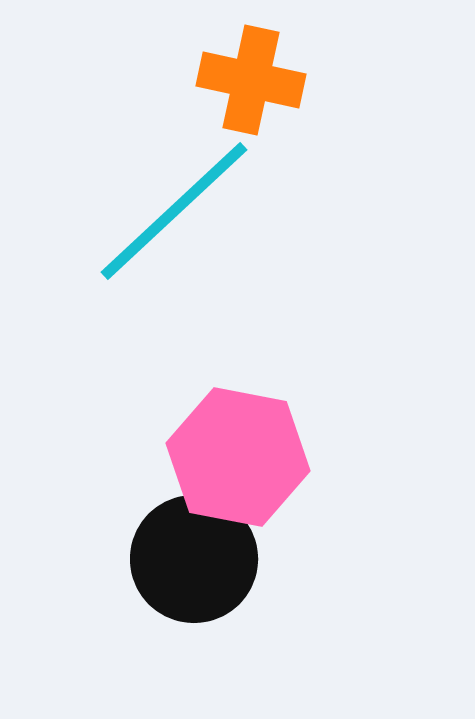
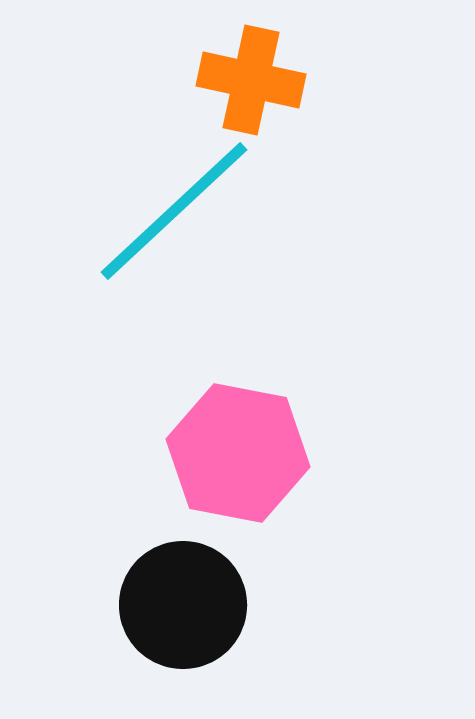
pink hexagon: moved 4 px up
black circle: moved 11 px left, 46 px down
